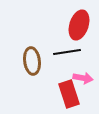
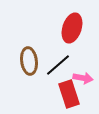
red ellipse: moved 7 px left, 3 px down
black line: moved 9 px left, 13 px down; rotated 32 degrees counterclockwise
brown ellipse: moved 3 px left
